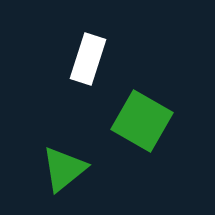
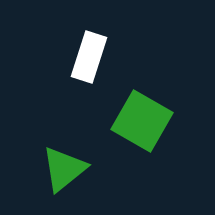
white rectangle: moved 1 px right, 2 px up
